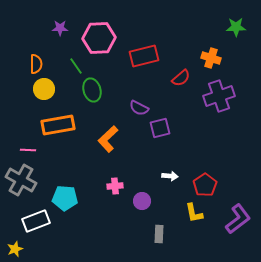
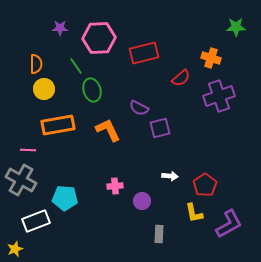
red rectangle: moved 3 px up
orange L-shape: moved 9 px up; rotated 108 degrees clockwise
purple L-shape: moved 9 px left, 5 px down; rotated 8 degrees clockwise
